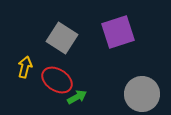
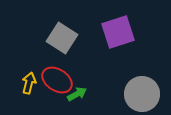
yellow arrow: moved 4 px right, 16 px down
green arrow: moved 3 px up
